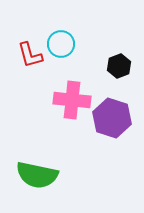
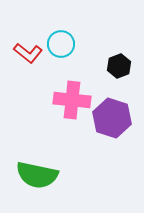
red L-shape: moved 2 px left, 2 px up; rotated 36 degrees counterclockwise
